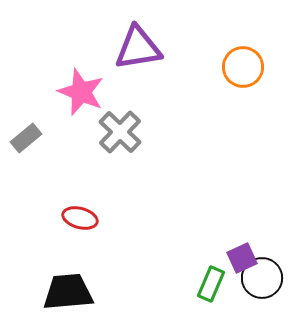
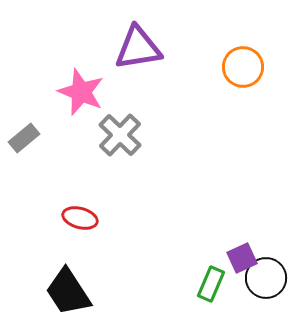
gray cross: moved 3 px down
gray rectangle: moved 2 px left
black circle: moved 4 px right
black trapezoid: rotated 118 degrees counterclockwise
